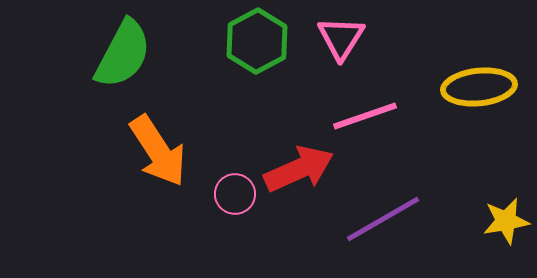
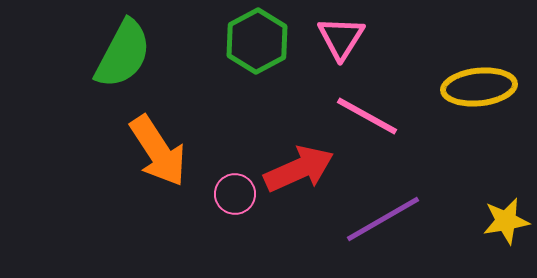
pink line: moved 2 px right; rotated 48 degrees clockwise
